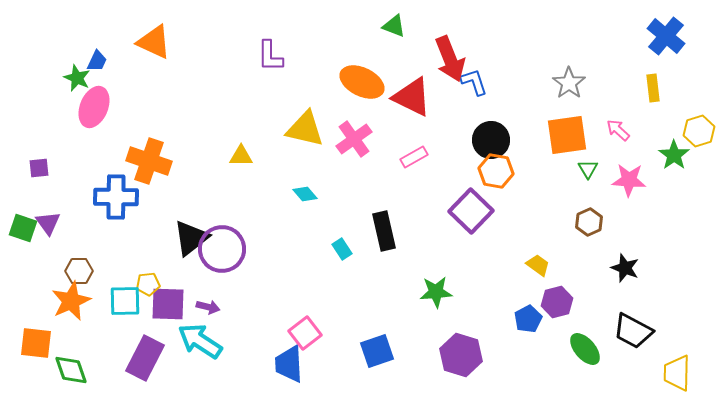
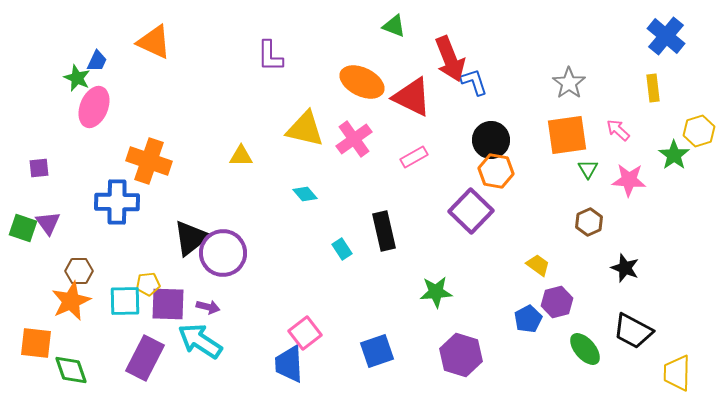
blue cross at (116, 197): moved 1 px right, 5 px down
purple circle at (222, 249): moved 1 px right, 4 px down
